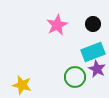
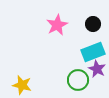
green circle: moved 3 px right, 3 px down
